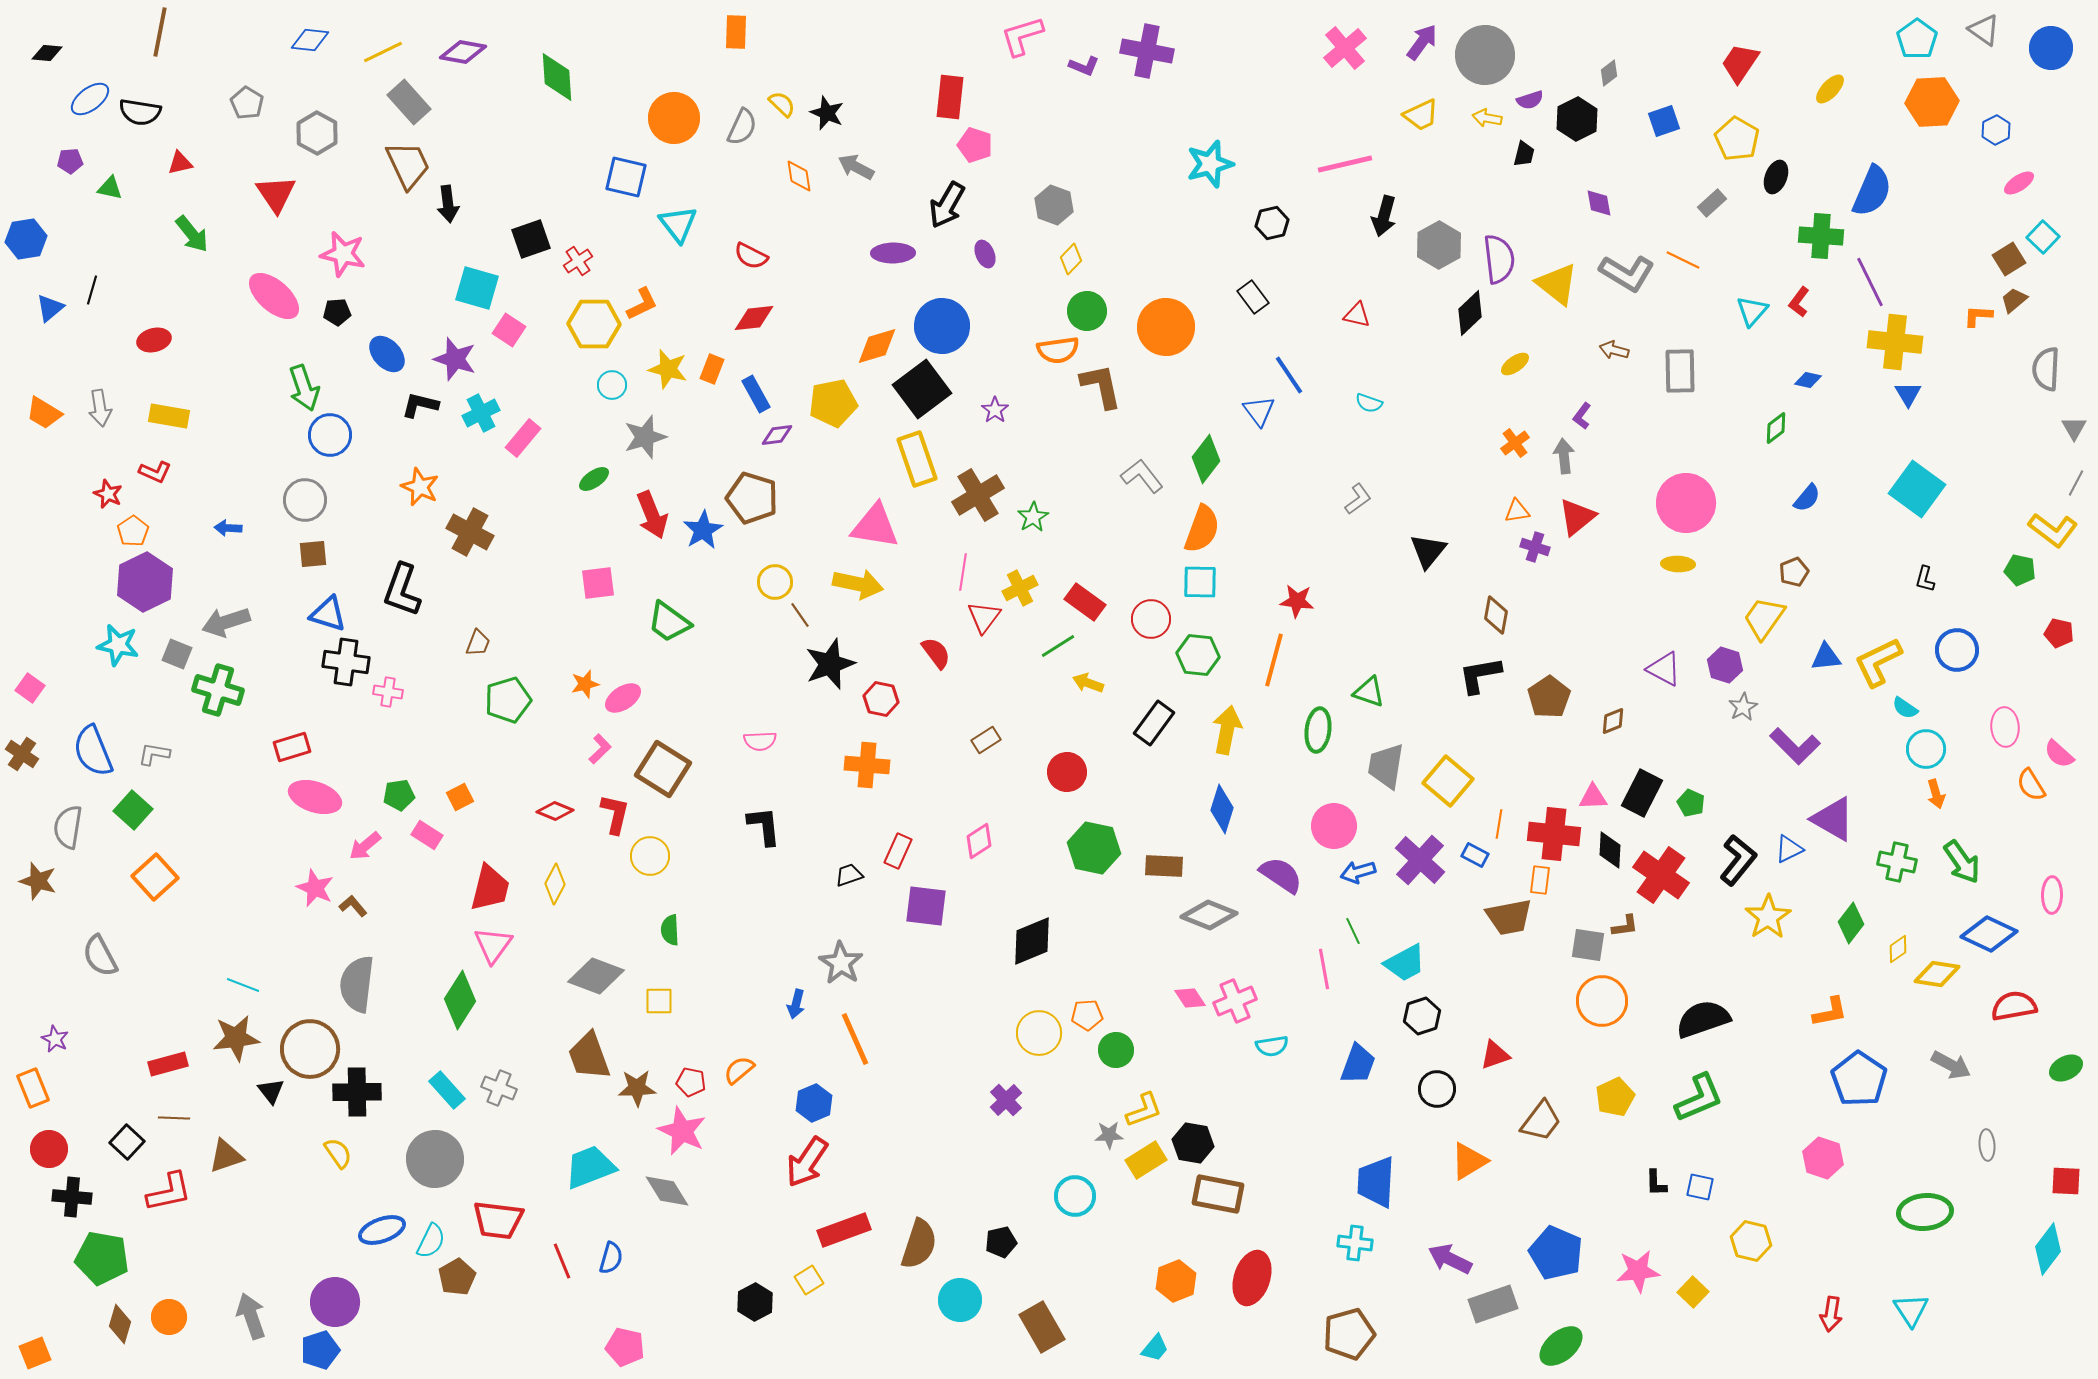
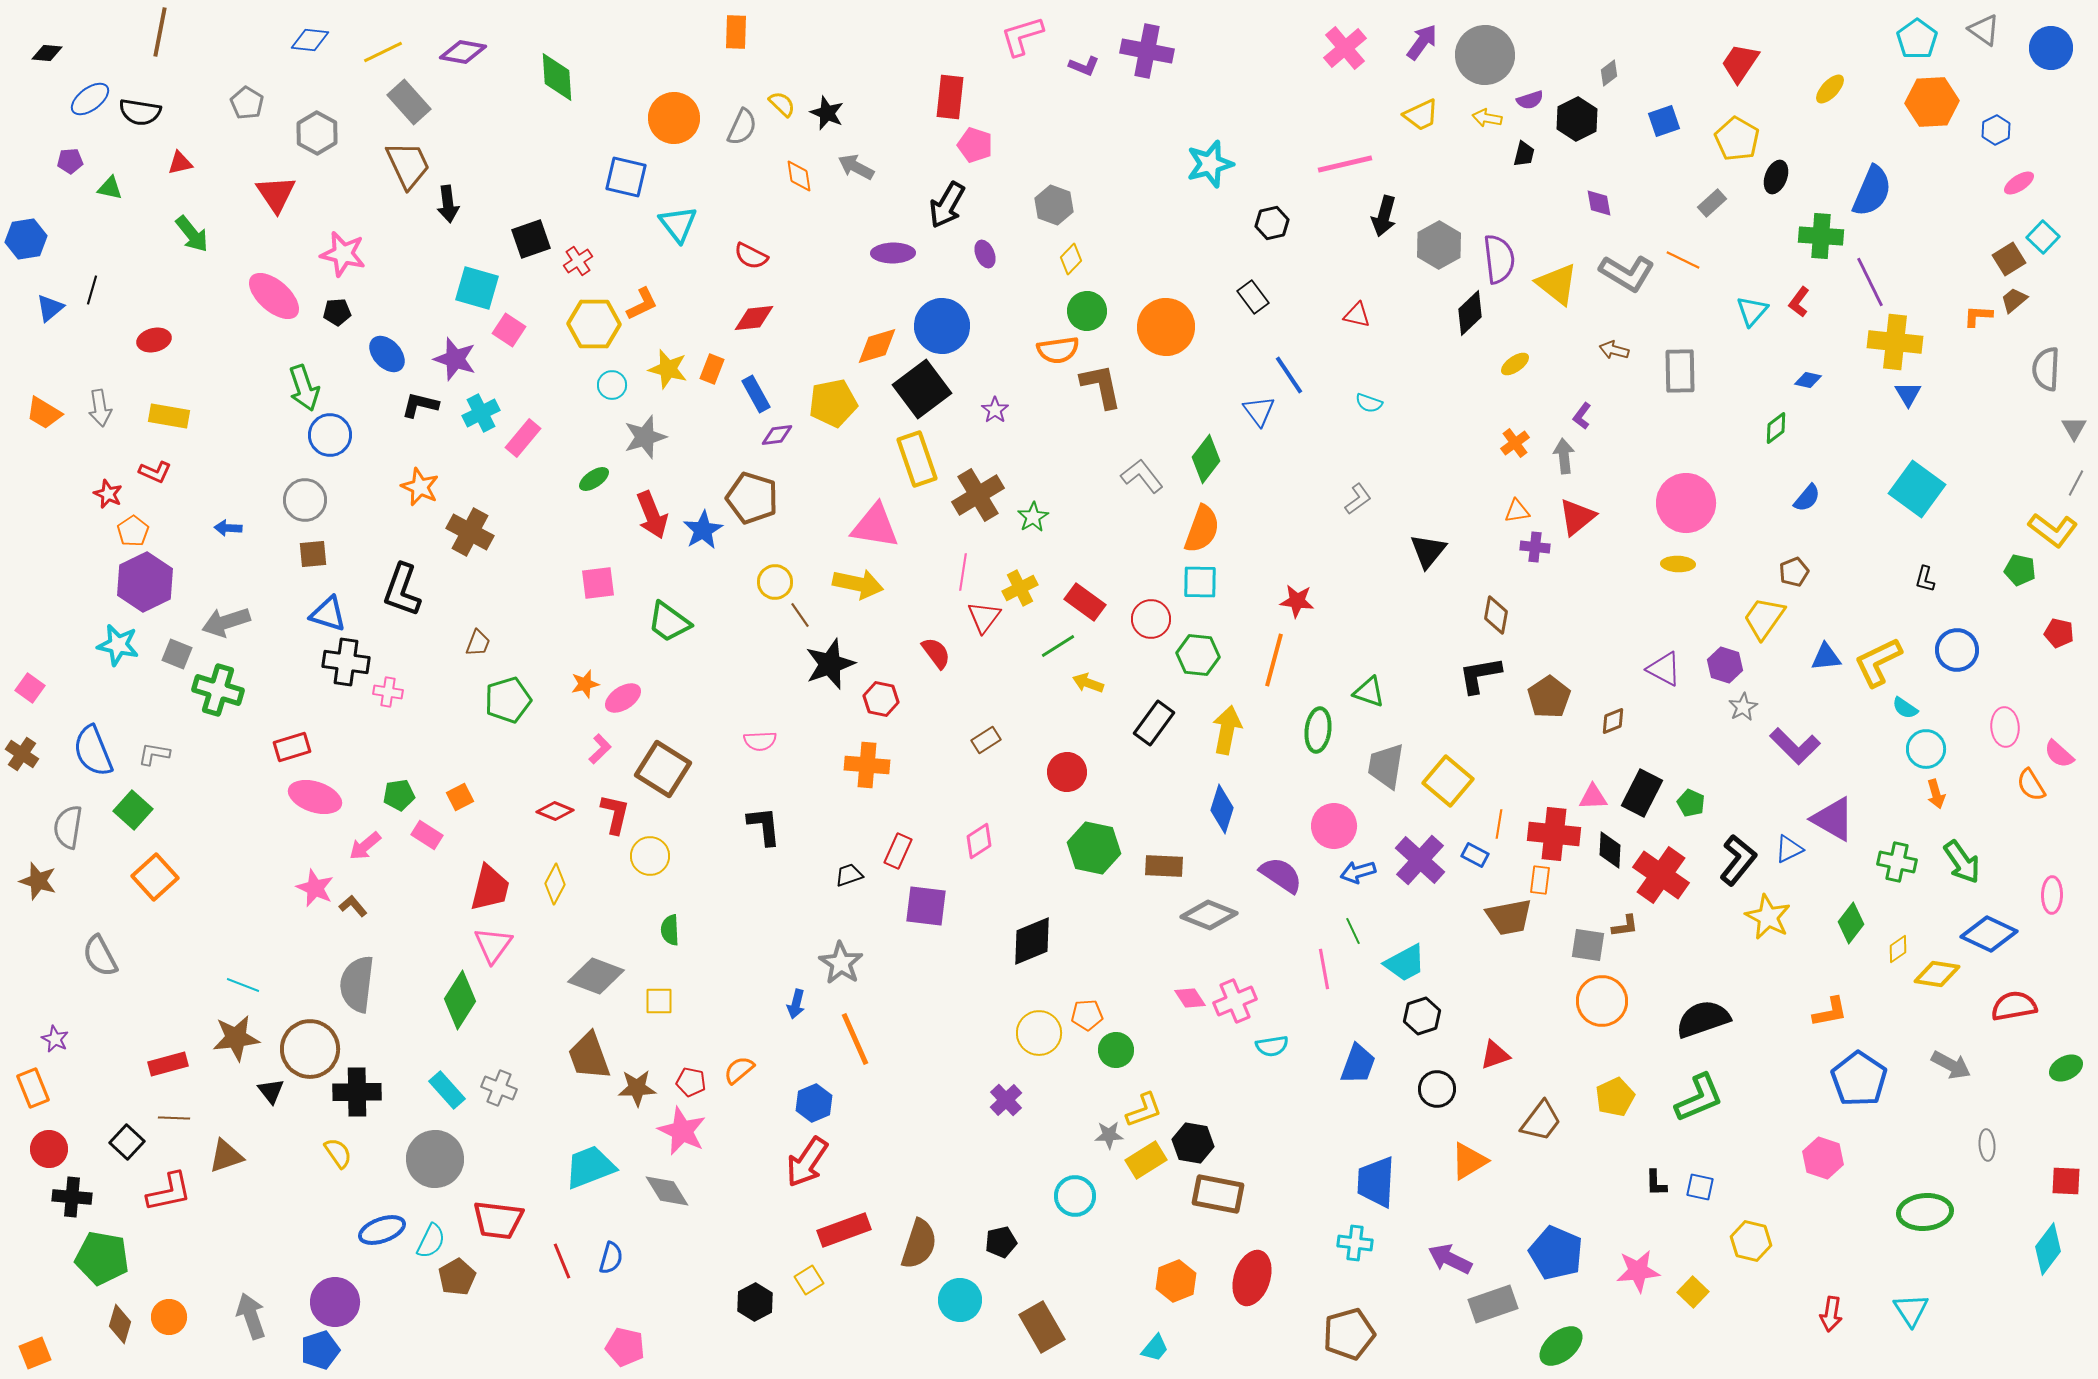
purple cross at (1535, 547): rotated 12 degrees counterclockwise
yellow star at (1768, 917): rotated 12 degrees counterclockwise
